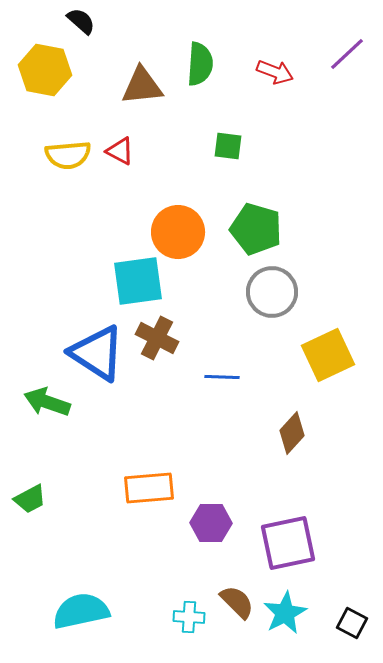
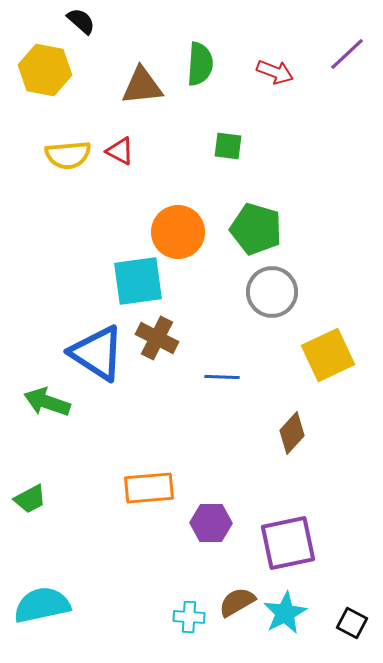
brown semicircle: rotated 75 degrees counterclockwise
cyan semicircle: moved 39 px left, 6 px up
